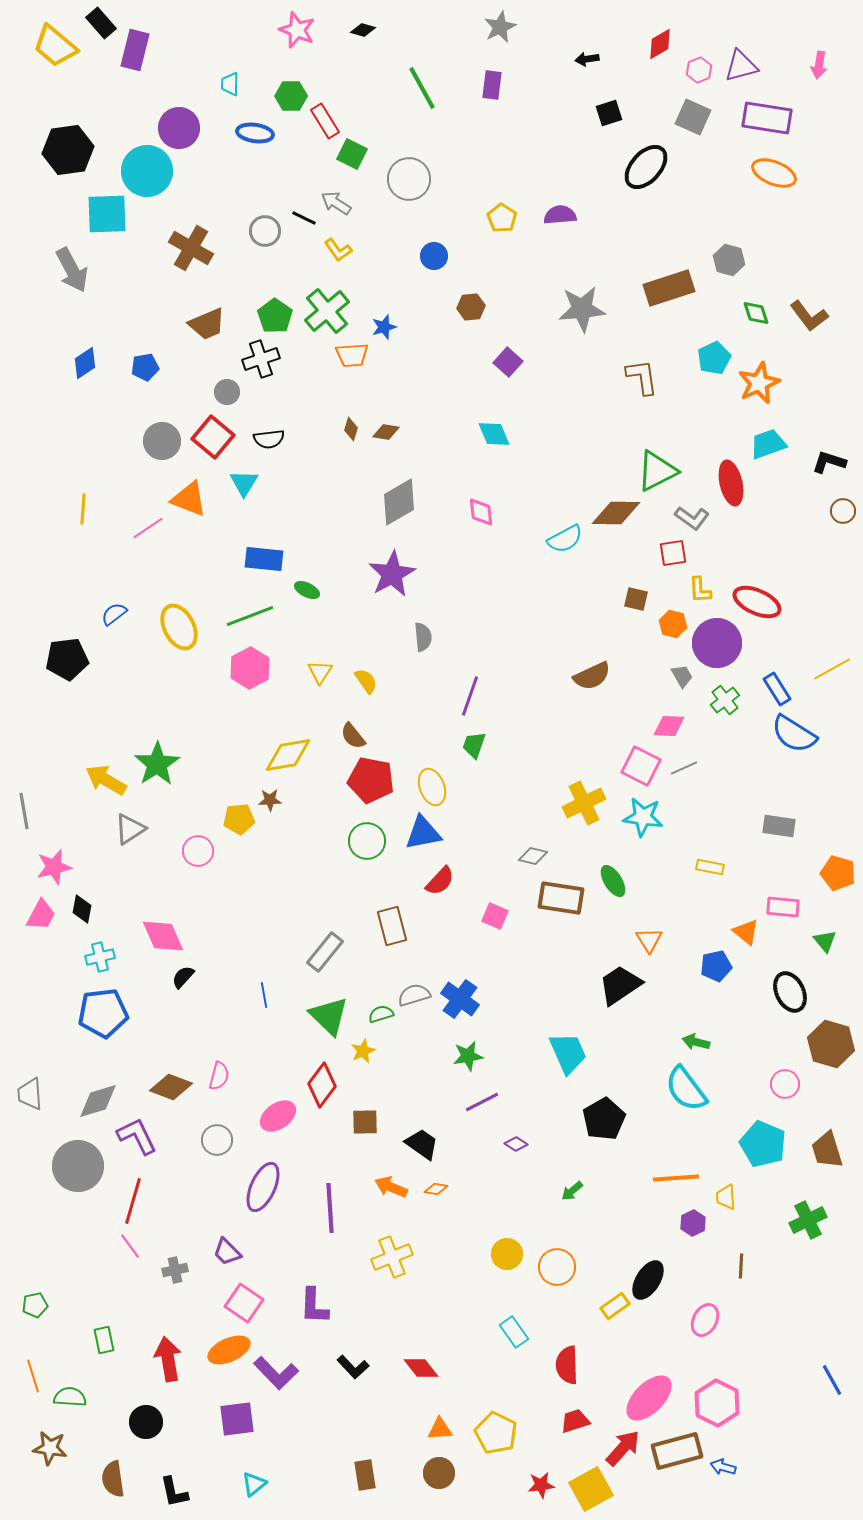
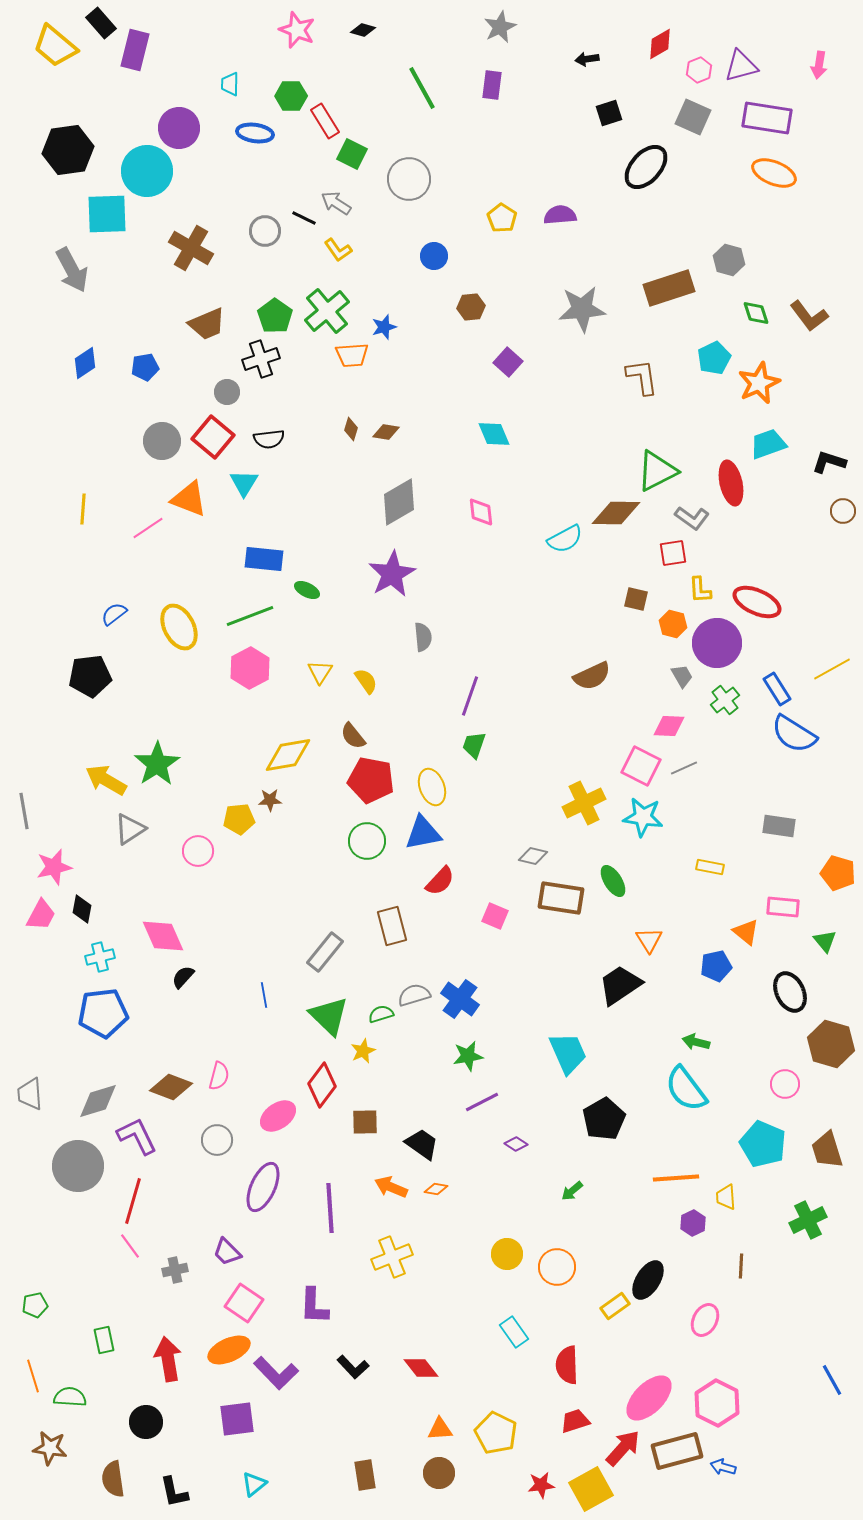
black pentagon at (67, 659): moved 23 px right, 17 px down
